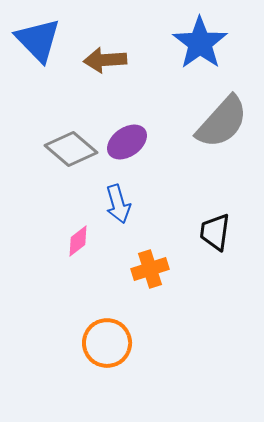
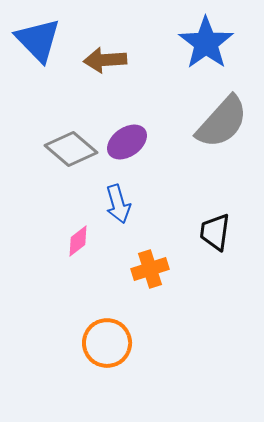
blue star: moved 6 px right
